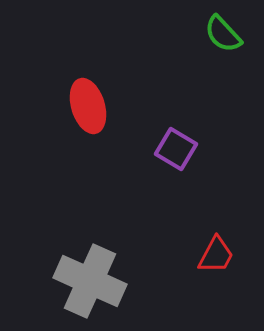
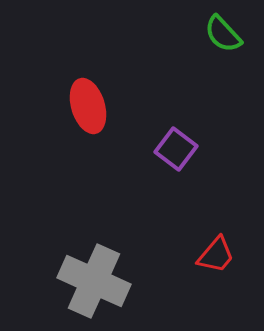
purple square: rotated 6 degrees clockwise
red trapezoid: rotated 12 degrees clockwise
gray cross: moved 4 px right
